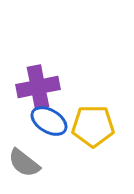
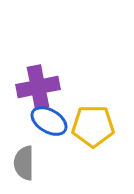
gray semicircle: rotated 52 degrees clockwise
